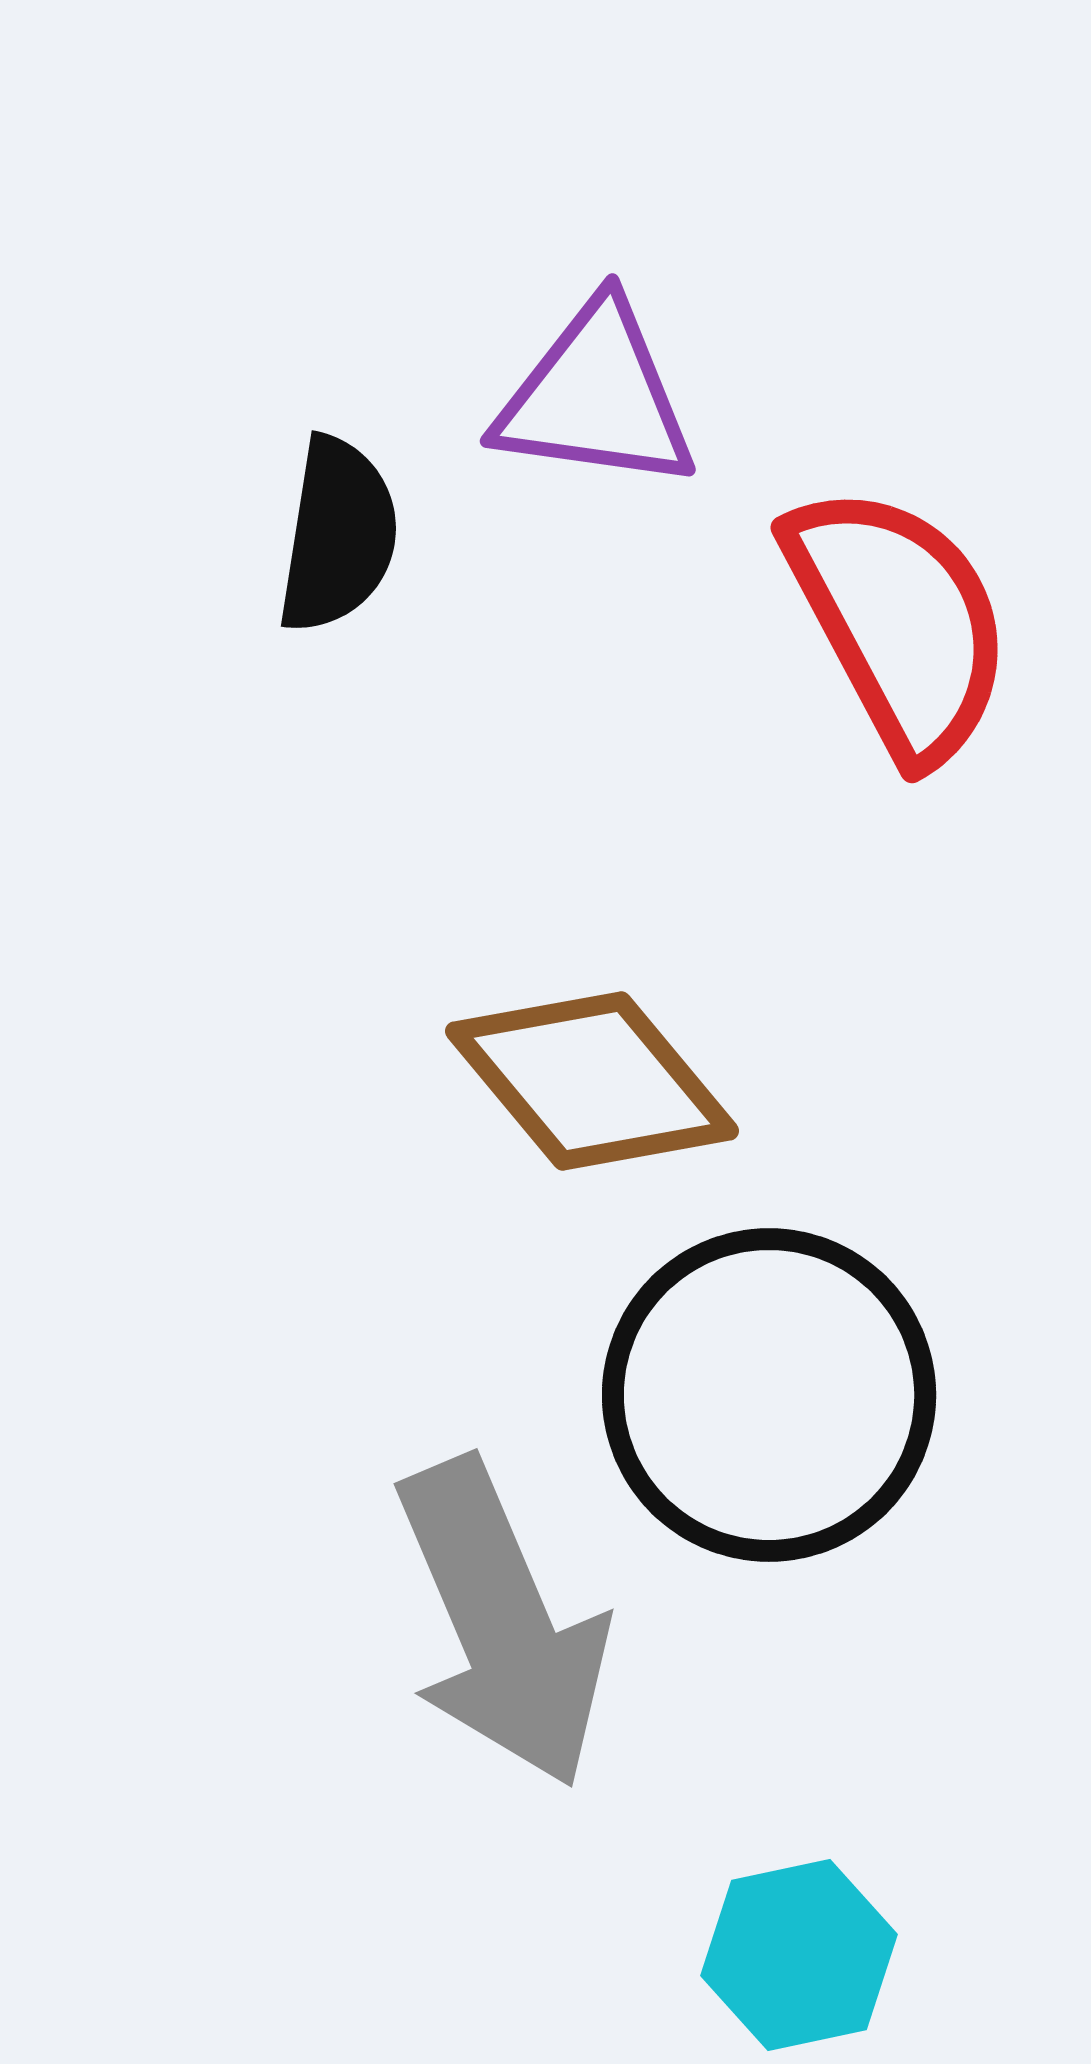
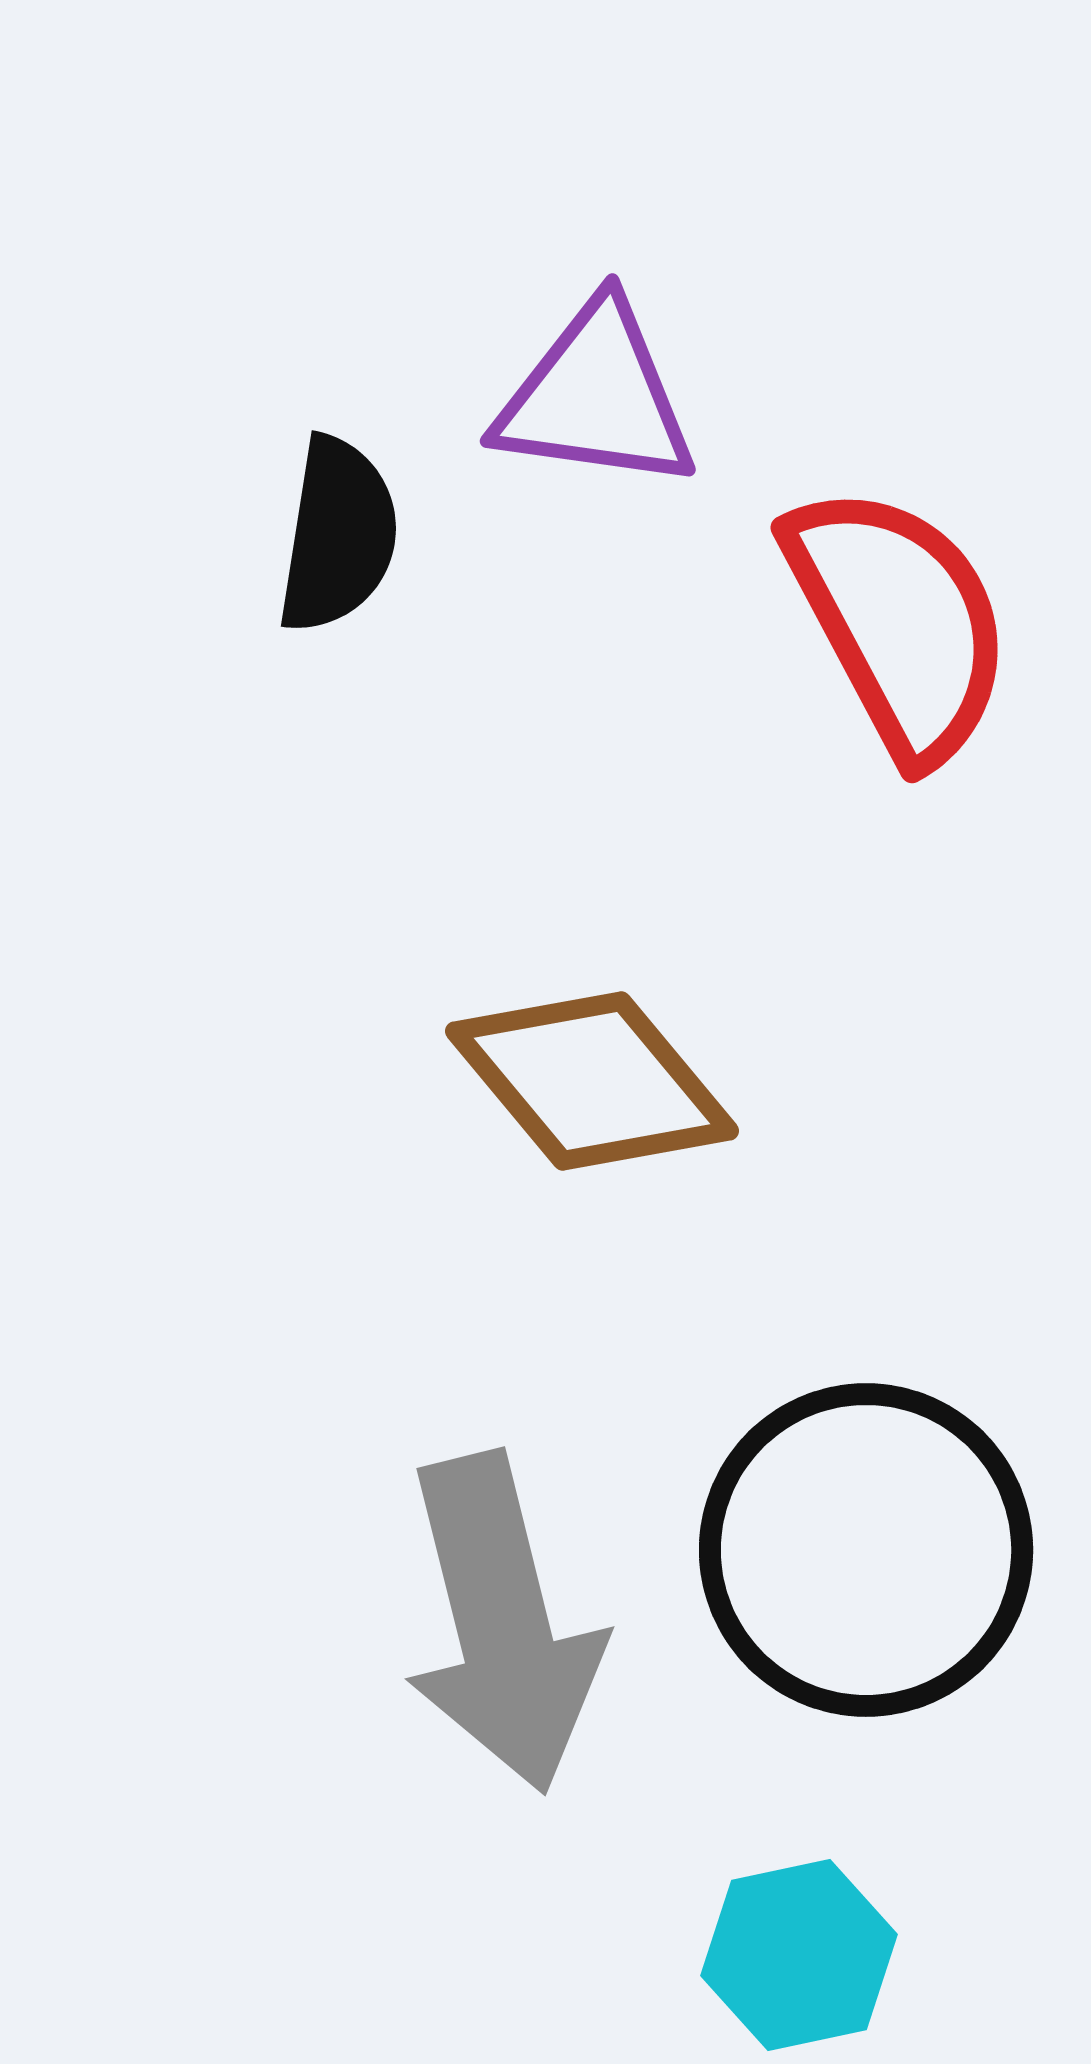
black circle: moved 97 px right, 155 px down
gray arrow: rotated 9 degrees clockwise
